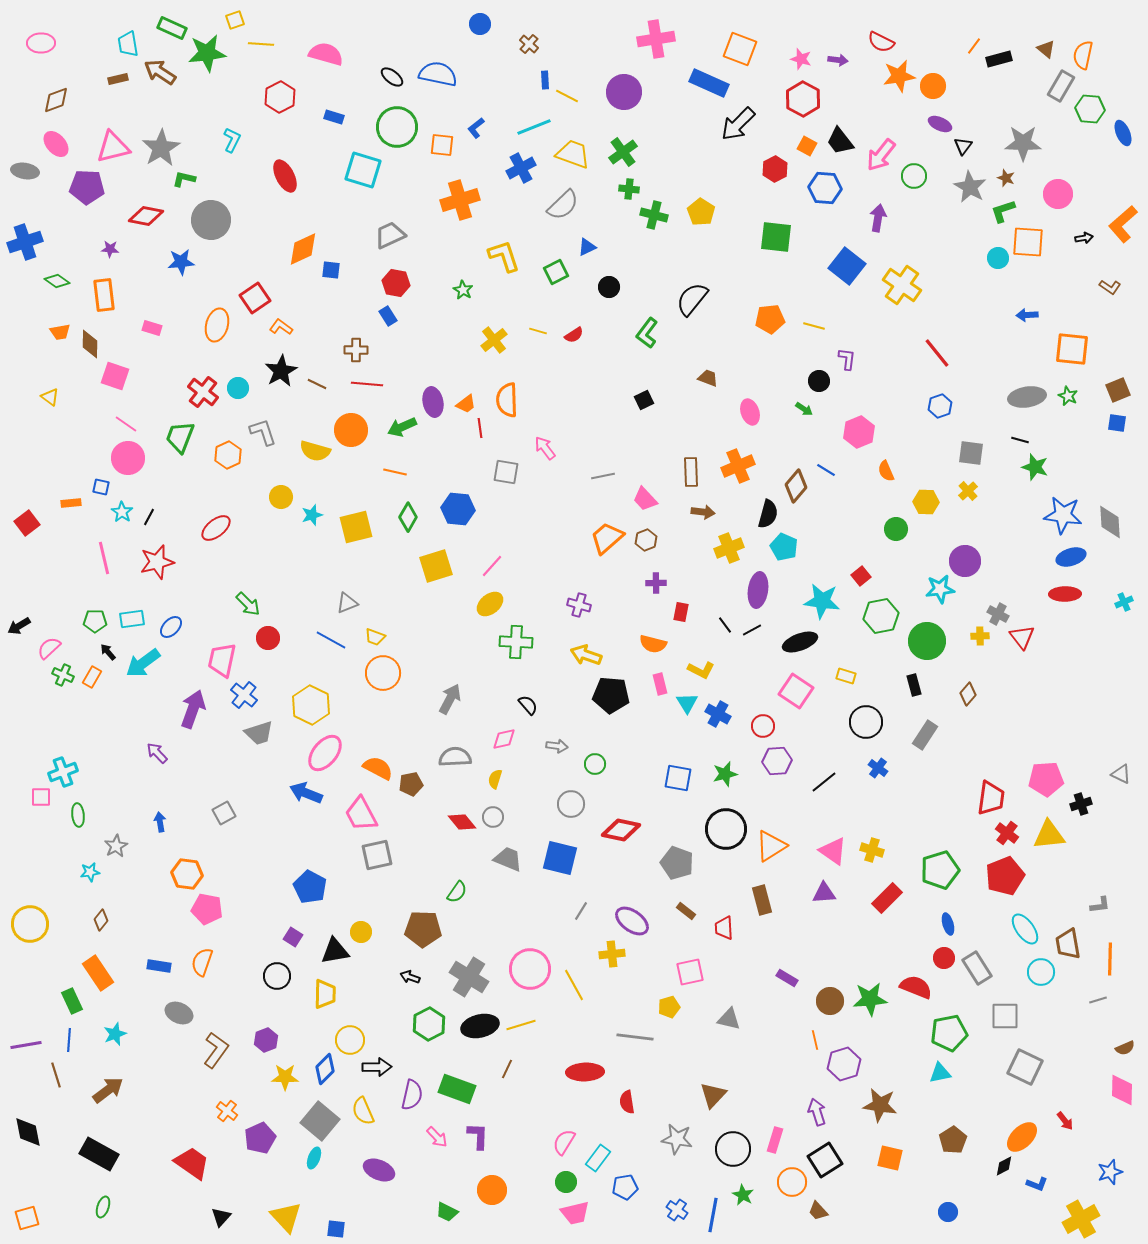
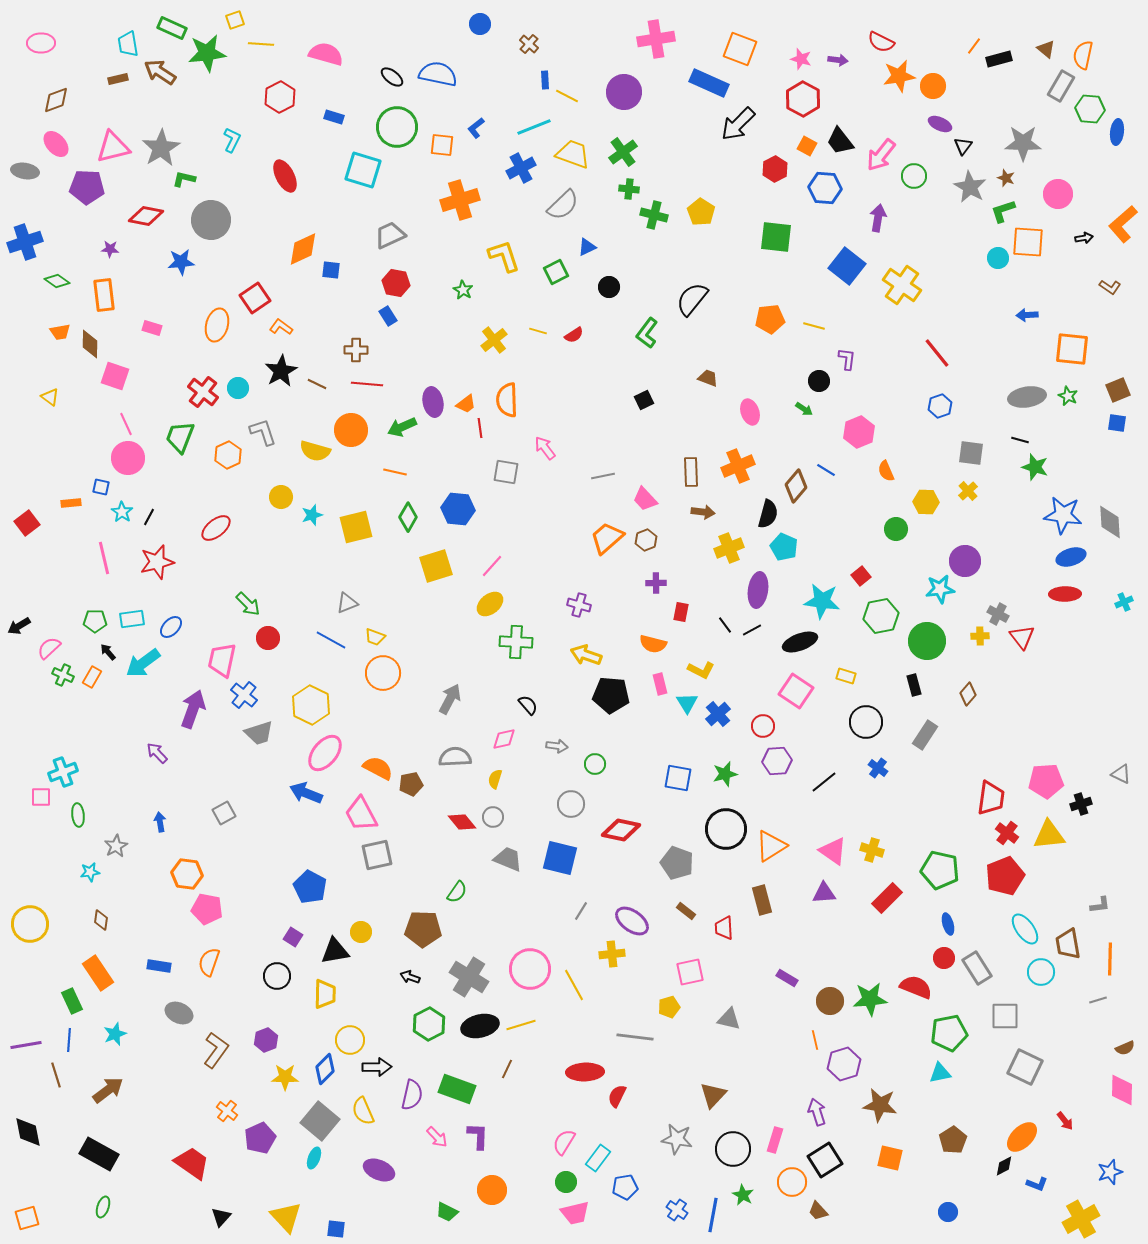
blue ellipse at (1123, 133): moved 6 px left, 1 px up; rotated 30 degrees clockwise
pink line at (126, 424): rotated 30 degrees clockwise
blue cross at (718, 714): rotated 20 degrees clockwise
pink pentagon at (1046, 779): moved 2 px down
green pentagon at (940, 870): rotated 30 degrees clockwise
brown diamond at (101, 920): rotated 30 degrees counterclockwise
orange semicircle at (202, 962): moved 7 px right
red semicircle at (627, 1102): moved 10 px left, 6 px up; rotated 35 degrees clockwise
